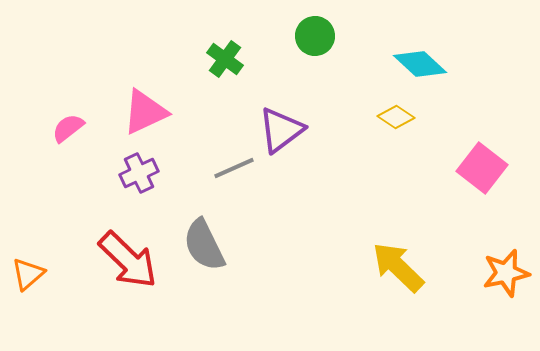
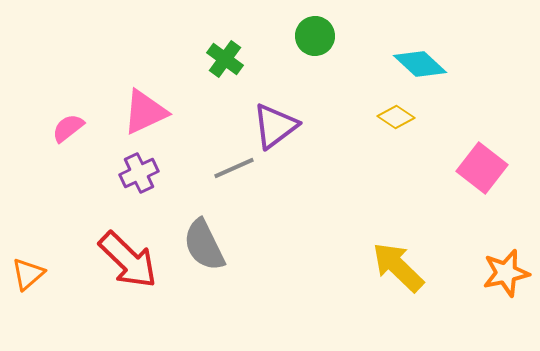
purple triangle: moved 6 px left, 4 px up
